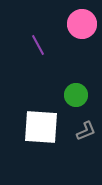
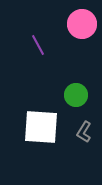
gray L-shape: moved 2 px left, 1 px down; rotated 145 degrees clockwise
